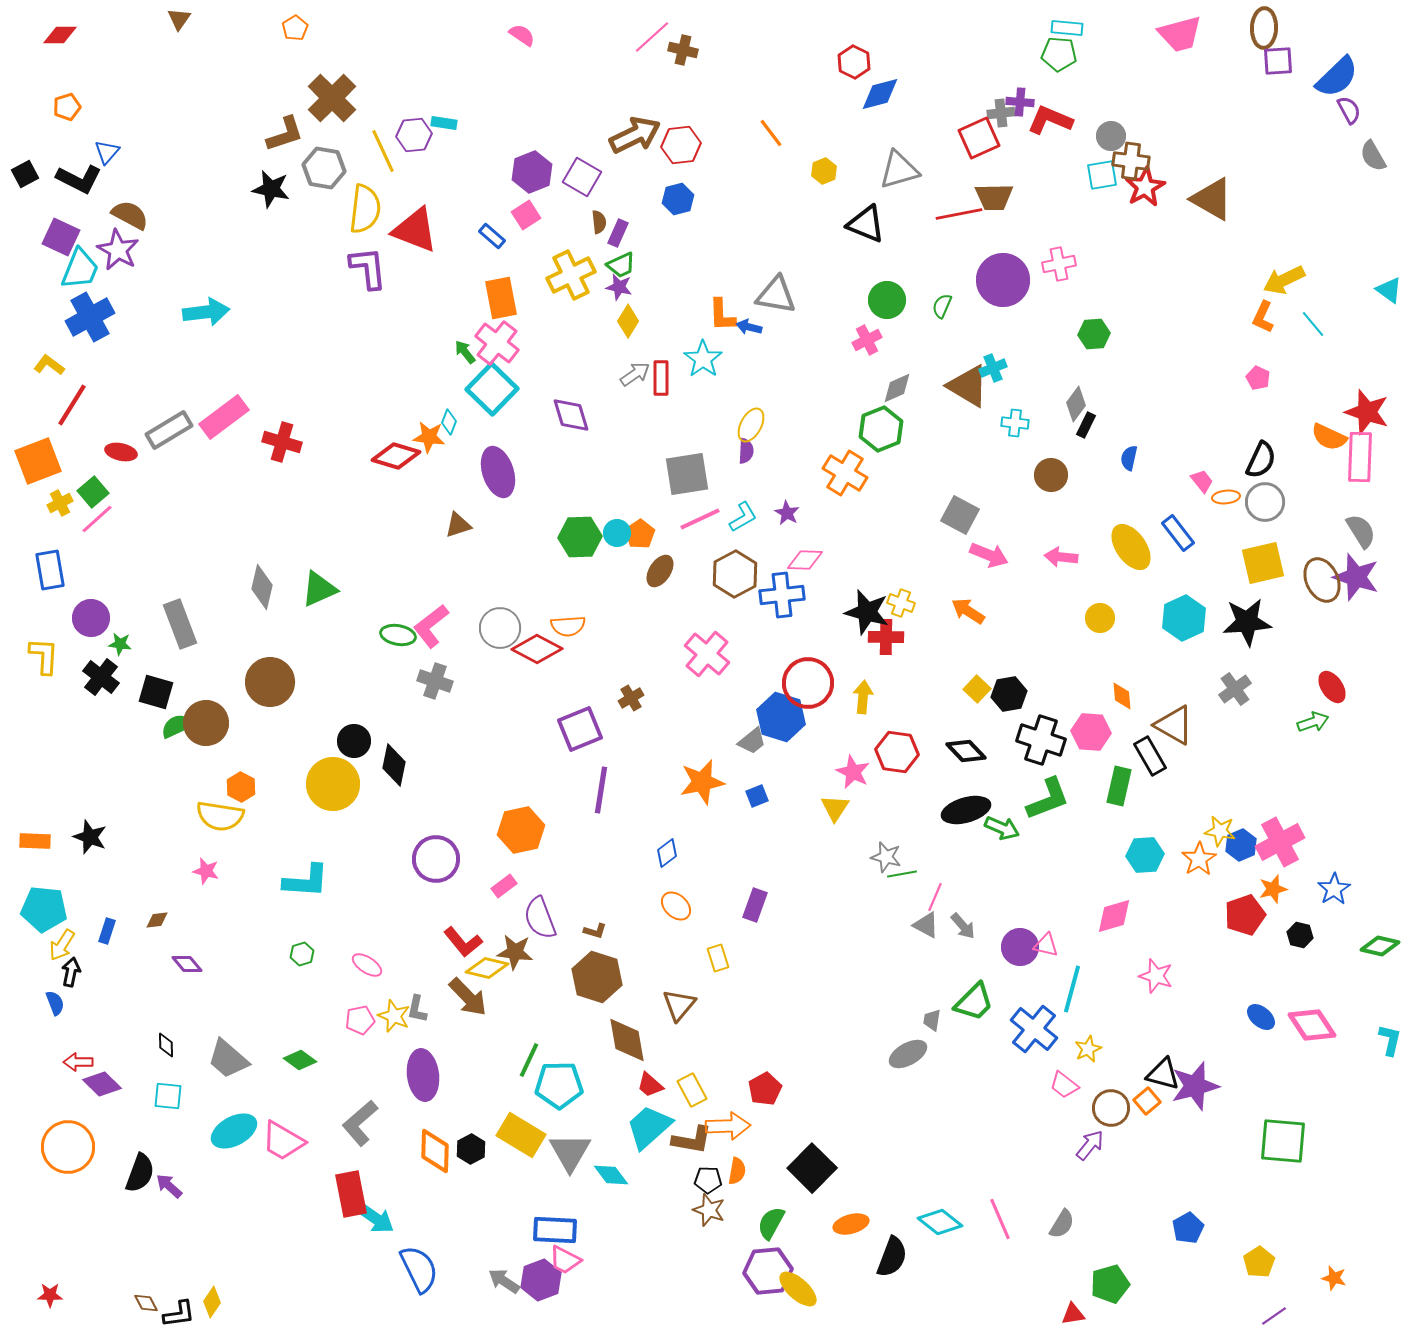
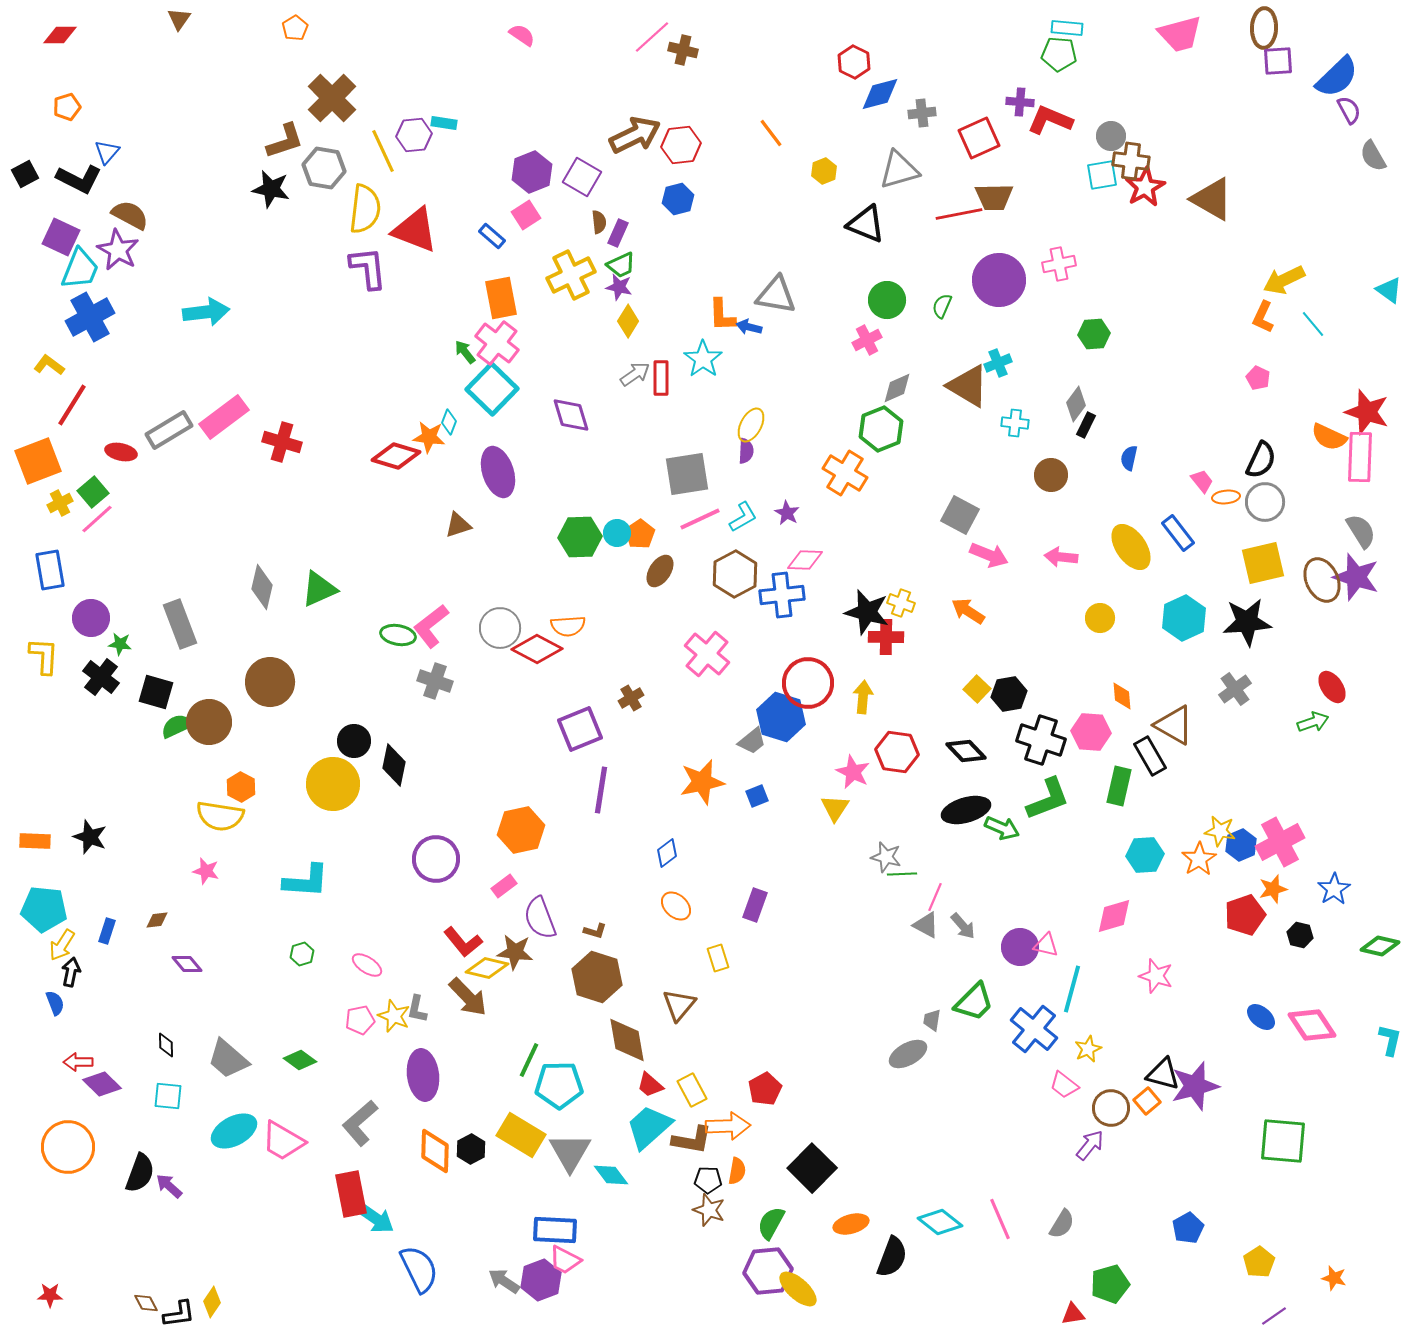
gray cross at (1001, 113): moved 79 px left
brown L-shape at (285, 134): moved 7 px down
purple circle at (1003, 280): moved 4 px left
cyan cross at (993, 368): moved 5 px right, 5 px up
brown circle at (206, 723): moved 3 px right, 1 px up
green line at (902, 874): rotated 8 degrees clockwise
